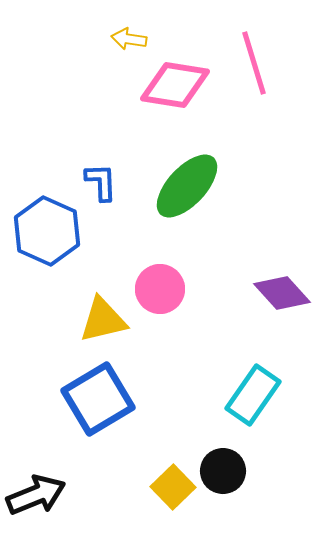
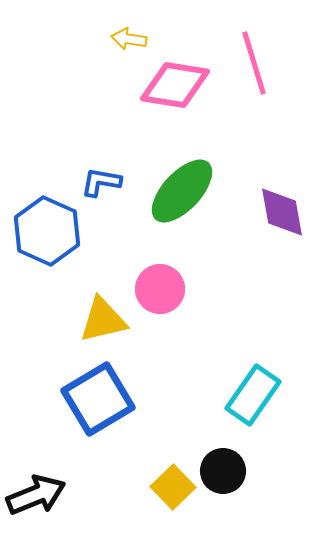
blue L-shape: rotated 78 degrees counterclockwise
green ellipse: moved 5 px left, 5 px down
purple diamond: moved 81 px up; rotated 32 degrees clockwise
